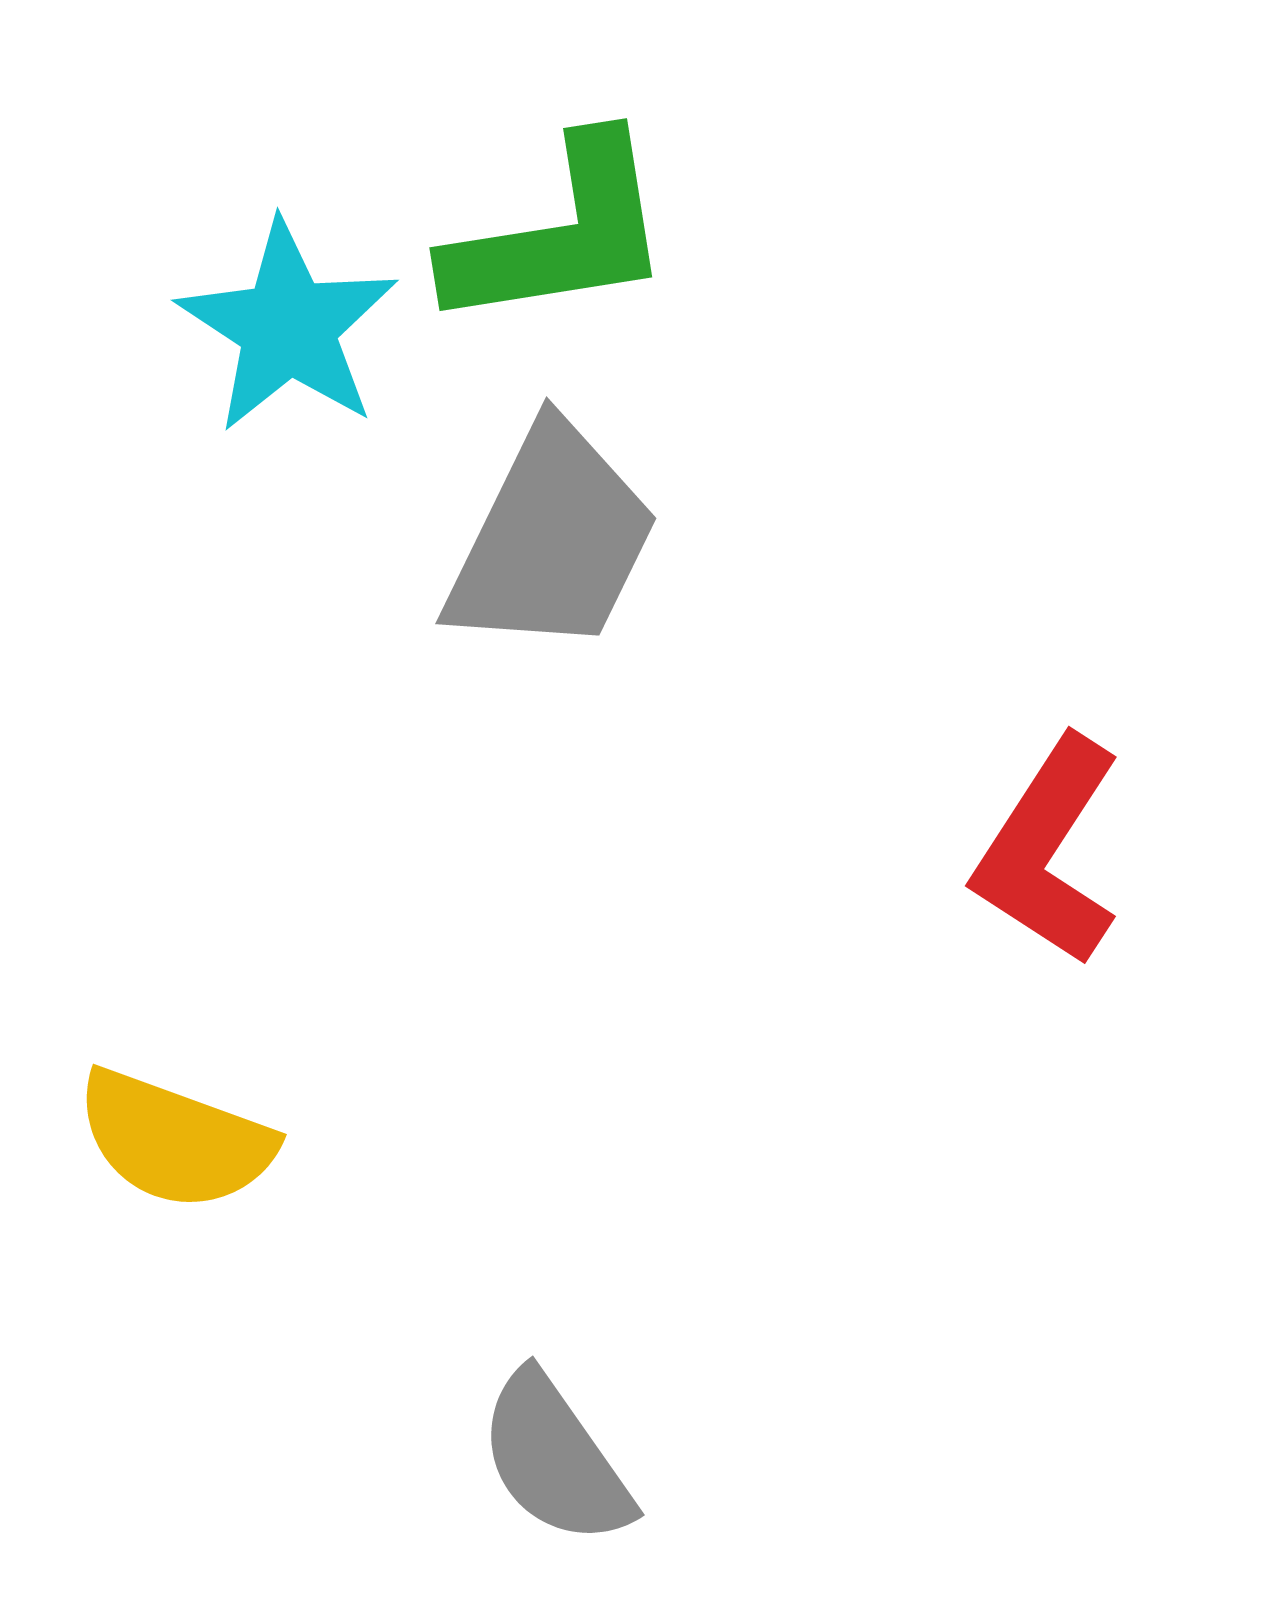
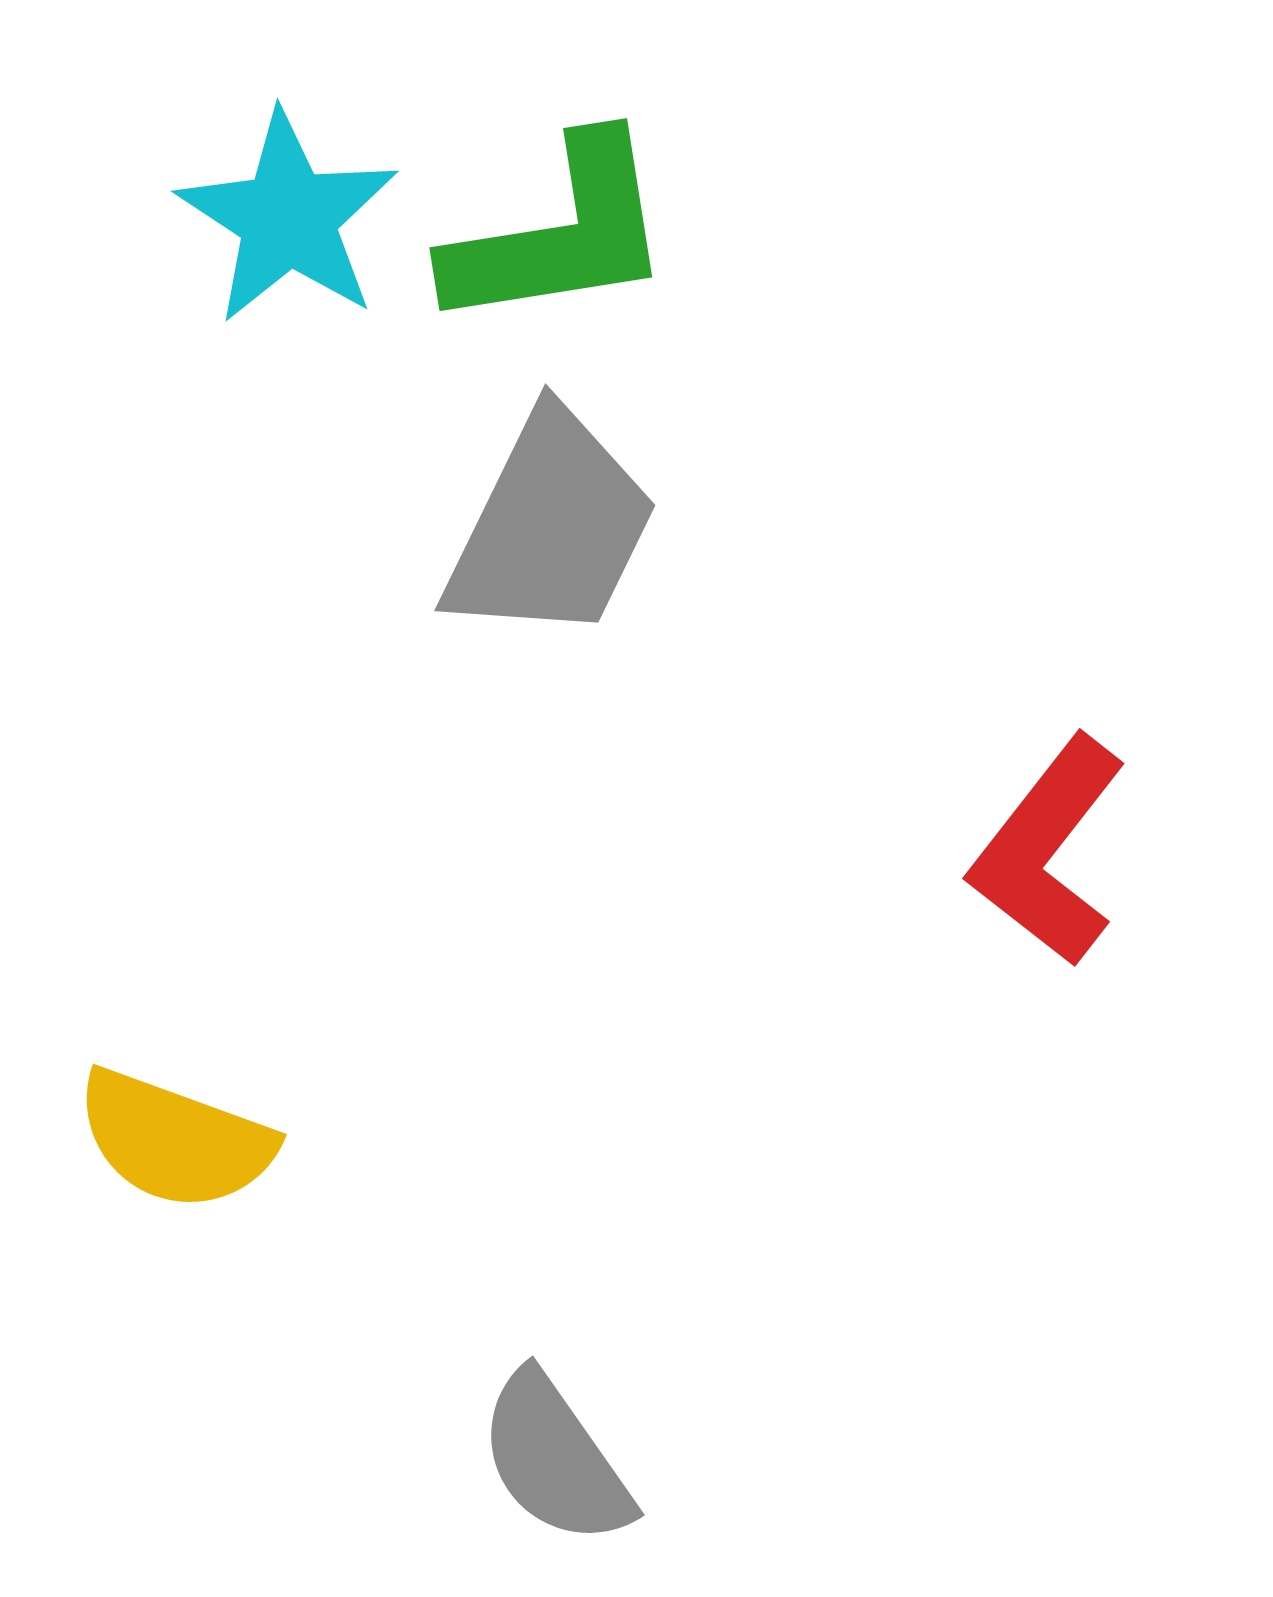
cyan star: moved 109 px up
gray trapezoid: moved 1 px left, 13 px up
red L-shape: rotated 5 degrees clockwise
